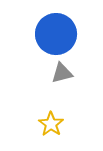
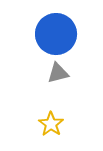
gray triangle: moved 4 px left
